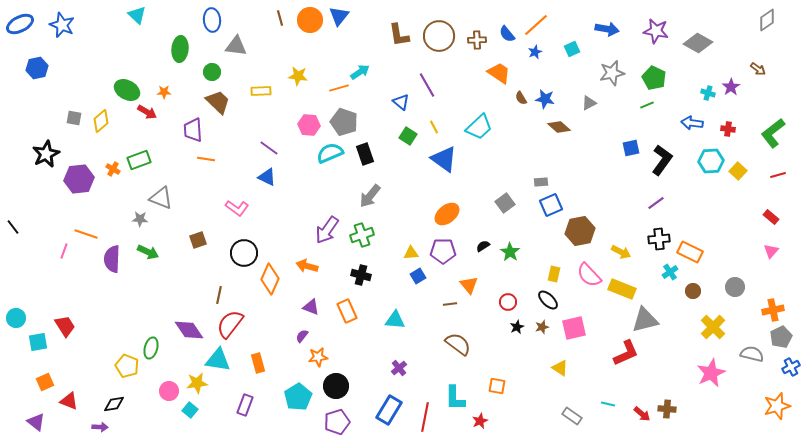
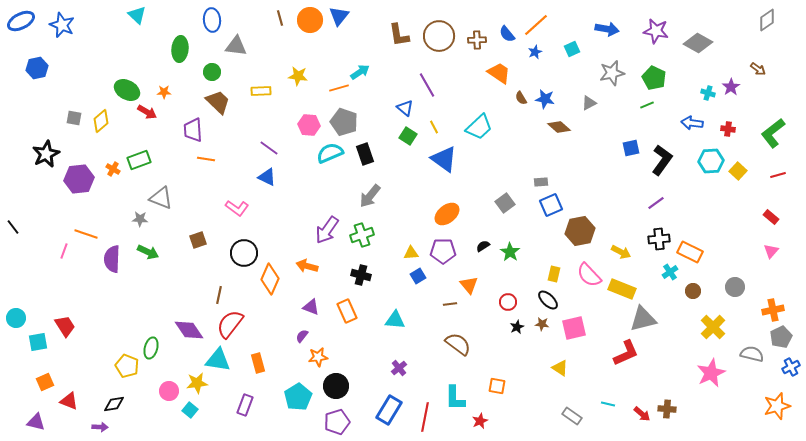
blue ellipse at (20, 24): moved 1 px right, 3 px up
blue triangle at (401, 102): moved 4 px right, 6 px down
gray triangle at (645, 320): moved 2 px left, 1 px up
brown star at (542, 327): moved 3 px up; rotated 24 degrees clockwise
purple triangle at (36, 422): rotated 24 degrees counterclockwise
